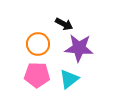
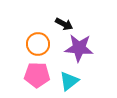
cyan triangle: moved 2 px down
